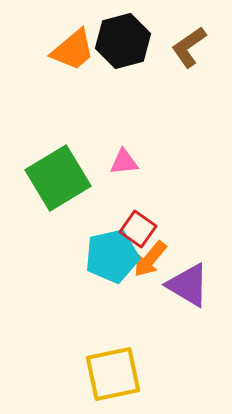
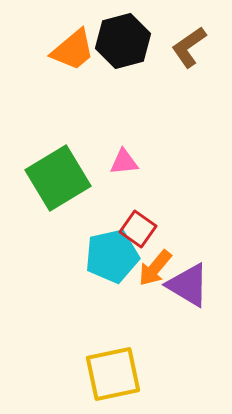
orange arrow: moved 5 px right, 9 px down
